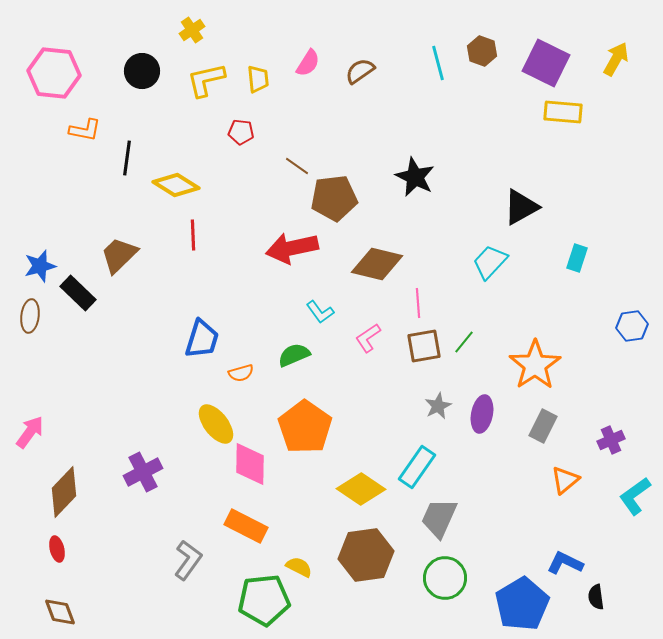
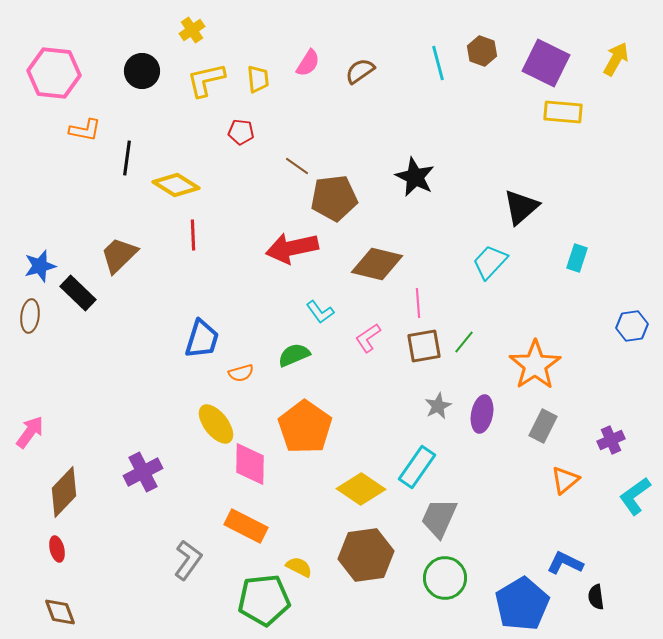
black triangle at (521, 207): rotated 12 degrees counterclockwise
